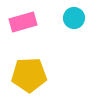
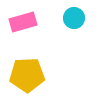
yellow pentagon: moved 2 px left
